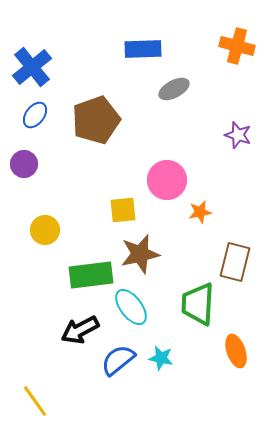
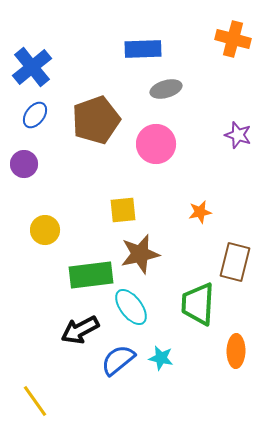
orange cross: moved 4 px left, 7 px up
gray ellipse: moved 8 px left; rotated 12 degrees clockwise
pink circle: moved 11 px left, 36 px up
orange ellipse: rotated 20 degrees clockwise
